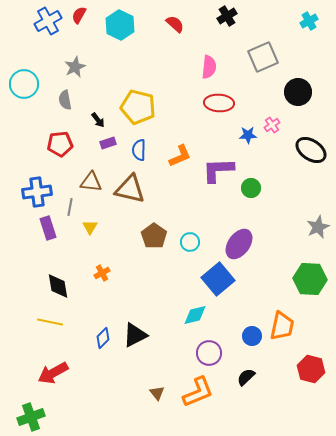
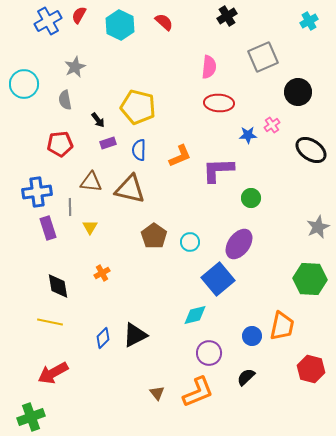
red semicircle at (175, 24): moved 11 px left, 2 px up
green circle at (251, 188): moved 10 px down
gray line at (70, 207): rotated 12 degrees counterclockwise
